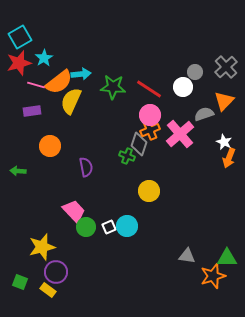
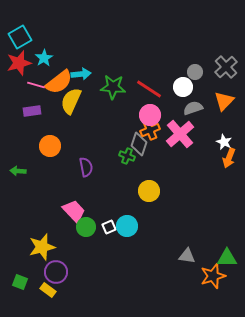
gray semicircle: moved 11 px left, 6 px up
